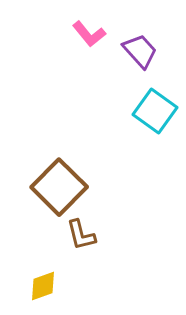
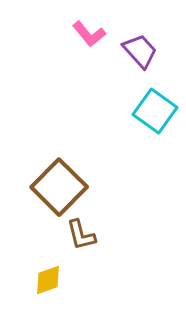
yellow diamond: moved 5 px right, 6 px up
